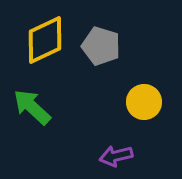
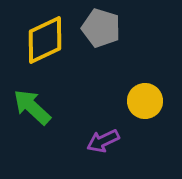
gray pentagon: moved 18 px up
yellow circle: moved 1 px right, 1 px up
purple arrow: moved 13 px left, 15 px up; rotated 12 degrees counterclockwise
